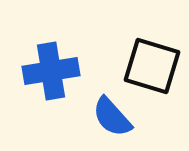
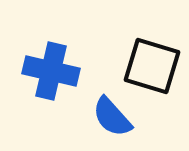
blue cross: rotated 22 degrees clockwise
